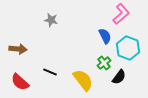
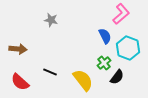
black semicircle: moved 2 px left
